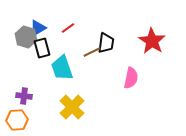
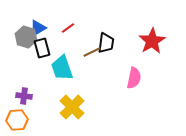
red star: rotated 8 degrees clockwise
pink semicircle: moved 3 px right
